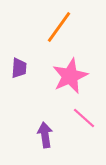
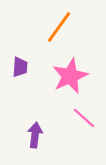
purple trapezoid: moved 1 px right, 1 px up
purple arrow: moved 10 px left; rotated 15 degrees clockwise
